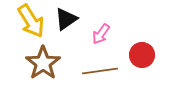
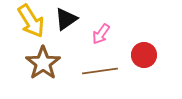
red circle: moved 2 px right
